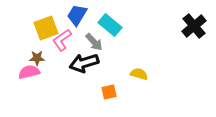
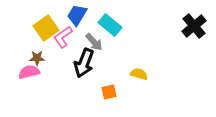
yellow square: rotated 15 degrees counterclockwise
pink L-shape: moved 1 px right, 3 px up
black arrow: rotated 52 degrees counterclockwise
